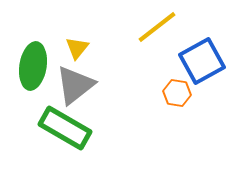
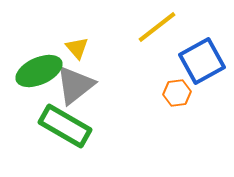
yellow triangle: rotated 20 degrees counterclockwise
green ellipse: moved 6 px right, 5 px down; rotated 57 degrees clockwise
orange hexagon: rotated 16 degrees counterclockwise
green rectangle: moved 2 px up
